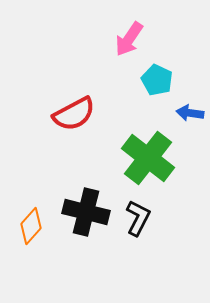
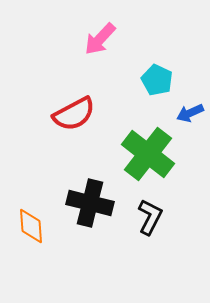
pink arrow: moved 29 px left; rotated 9 degrees clockwise
blue arrow: rotated 32 degrees counterclockwise
green cross: moved 4 px up
black cross: moved 4 px right, 9 px up
black L-shape: moved 12 px right, 1 px up
orange diamond: rotated 45 degrees counterclockwise
